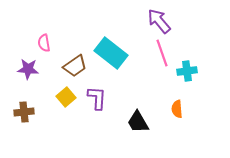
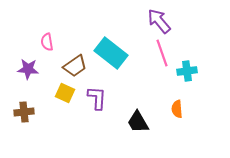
pink semicircle: moved 3 px right, 1 px up
yellow square: moved 1 px left, 4 px up; rotated 24 degrees counterclockwise
